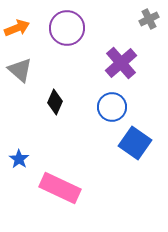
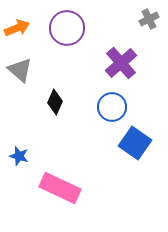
blue star: moved 3 px up; rotated 18 degrees counterclockwise
